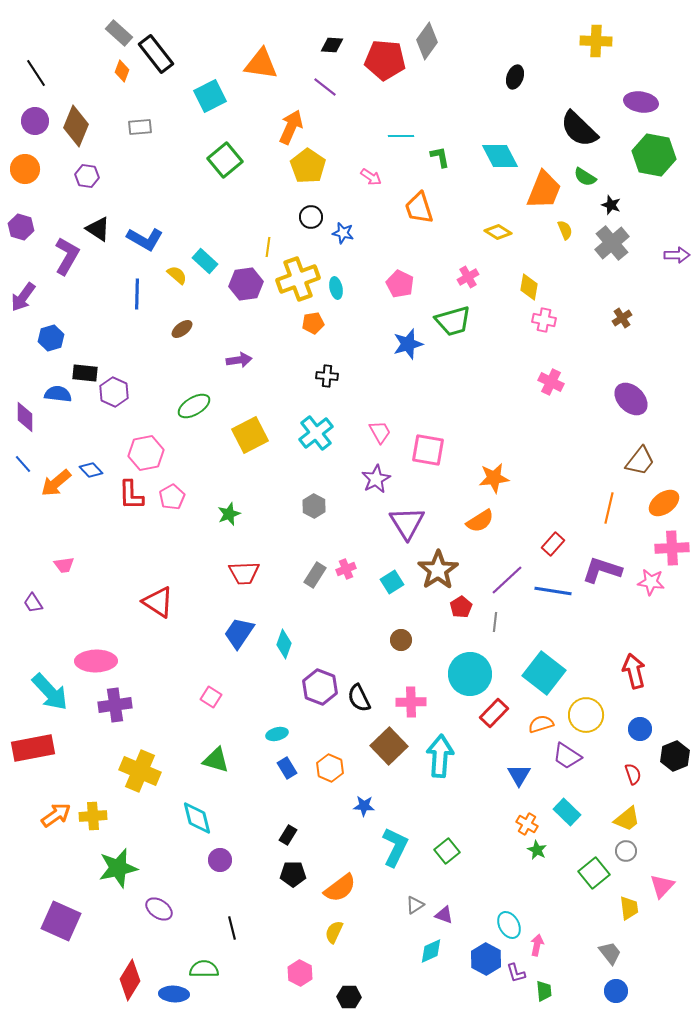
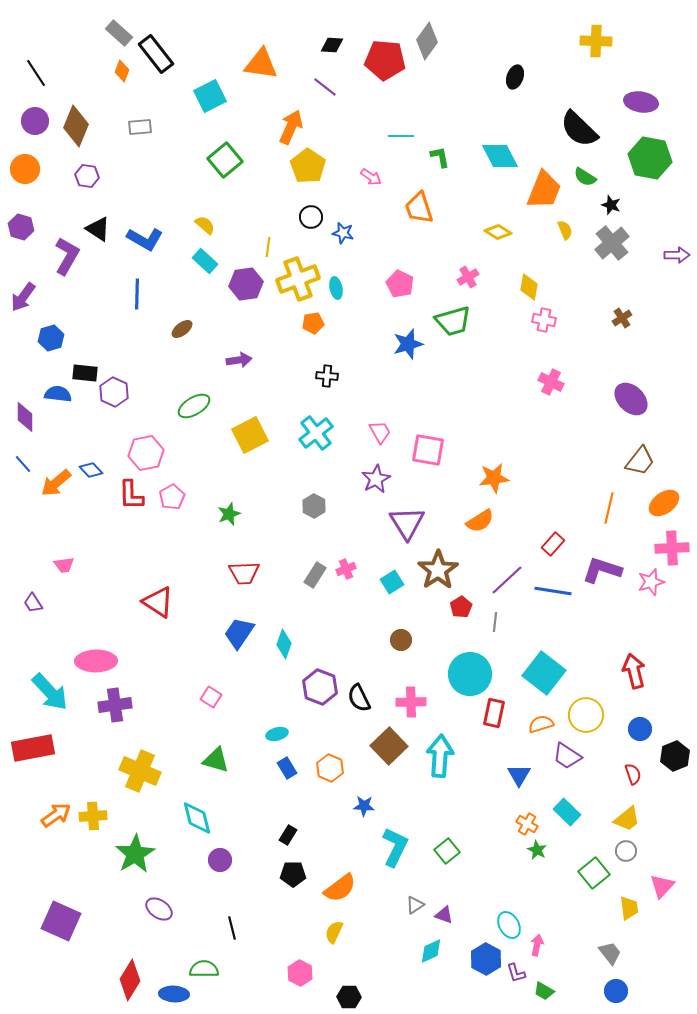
green hexagon at (654, 155): moved 4 px left, 3 px down
yellow semicircle at (177, 275): moved 28 px right, 50 px up
pink star at (651, 582): rotated 24 degrees counterclockwise
red rectangle at (494, 713): rotated 32 degrees counterclockwise
green star at (118, 868): moved 17 px right, 14 px up; rotated 18 degrees counterclockwise
green trapezoid at (544, 991): rotated 125 degrees clockwise
